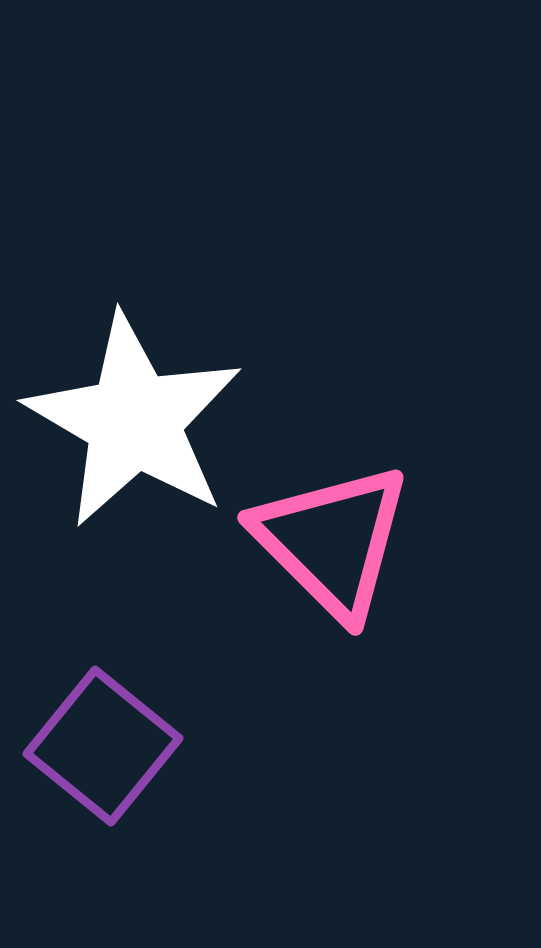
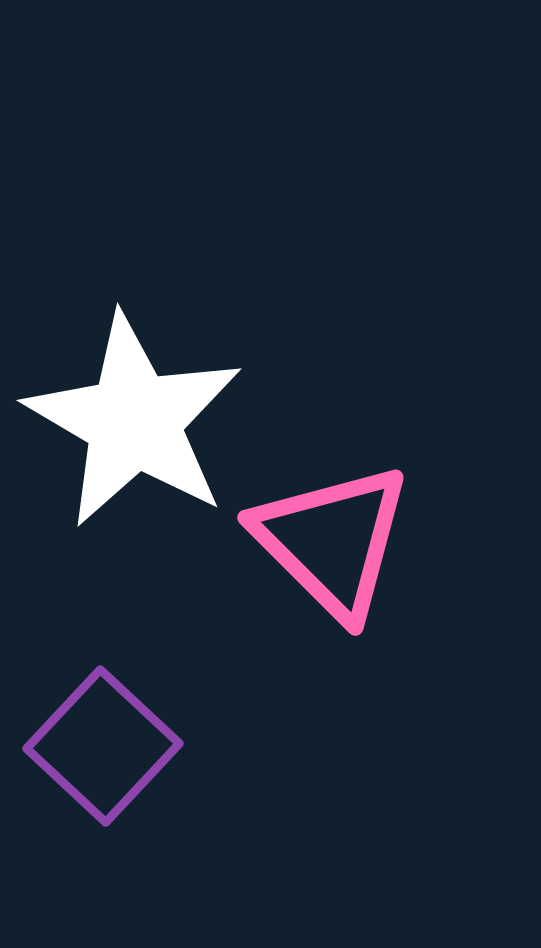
purple square: rotated 4 degrees clockwise
